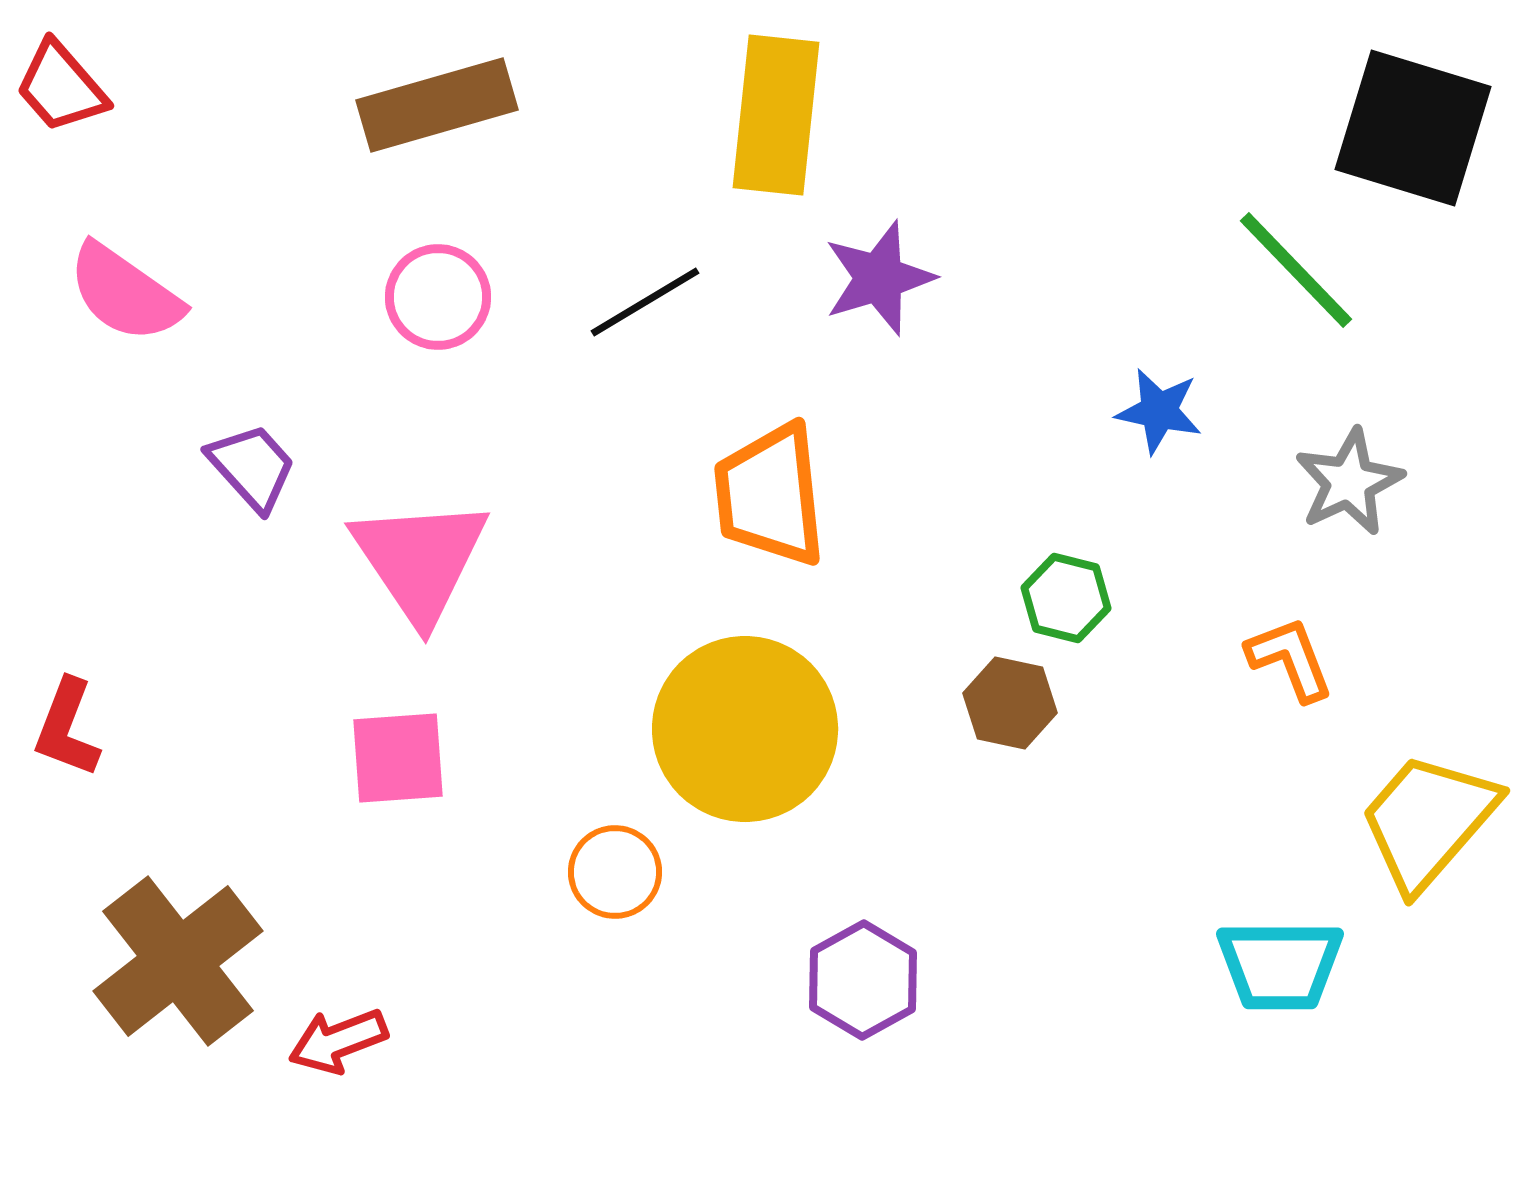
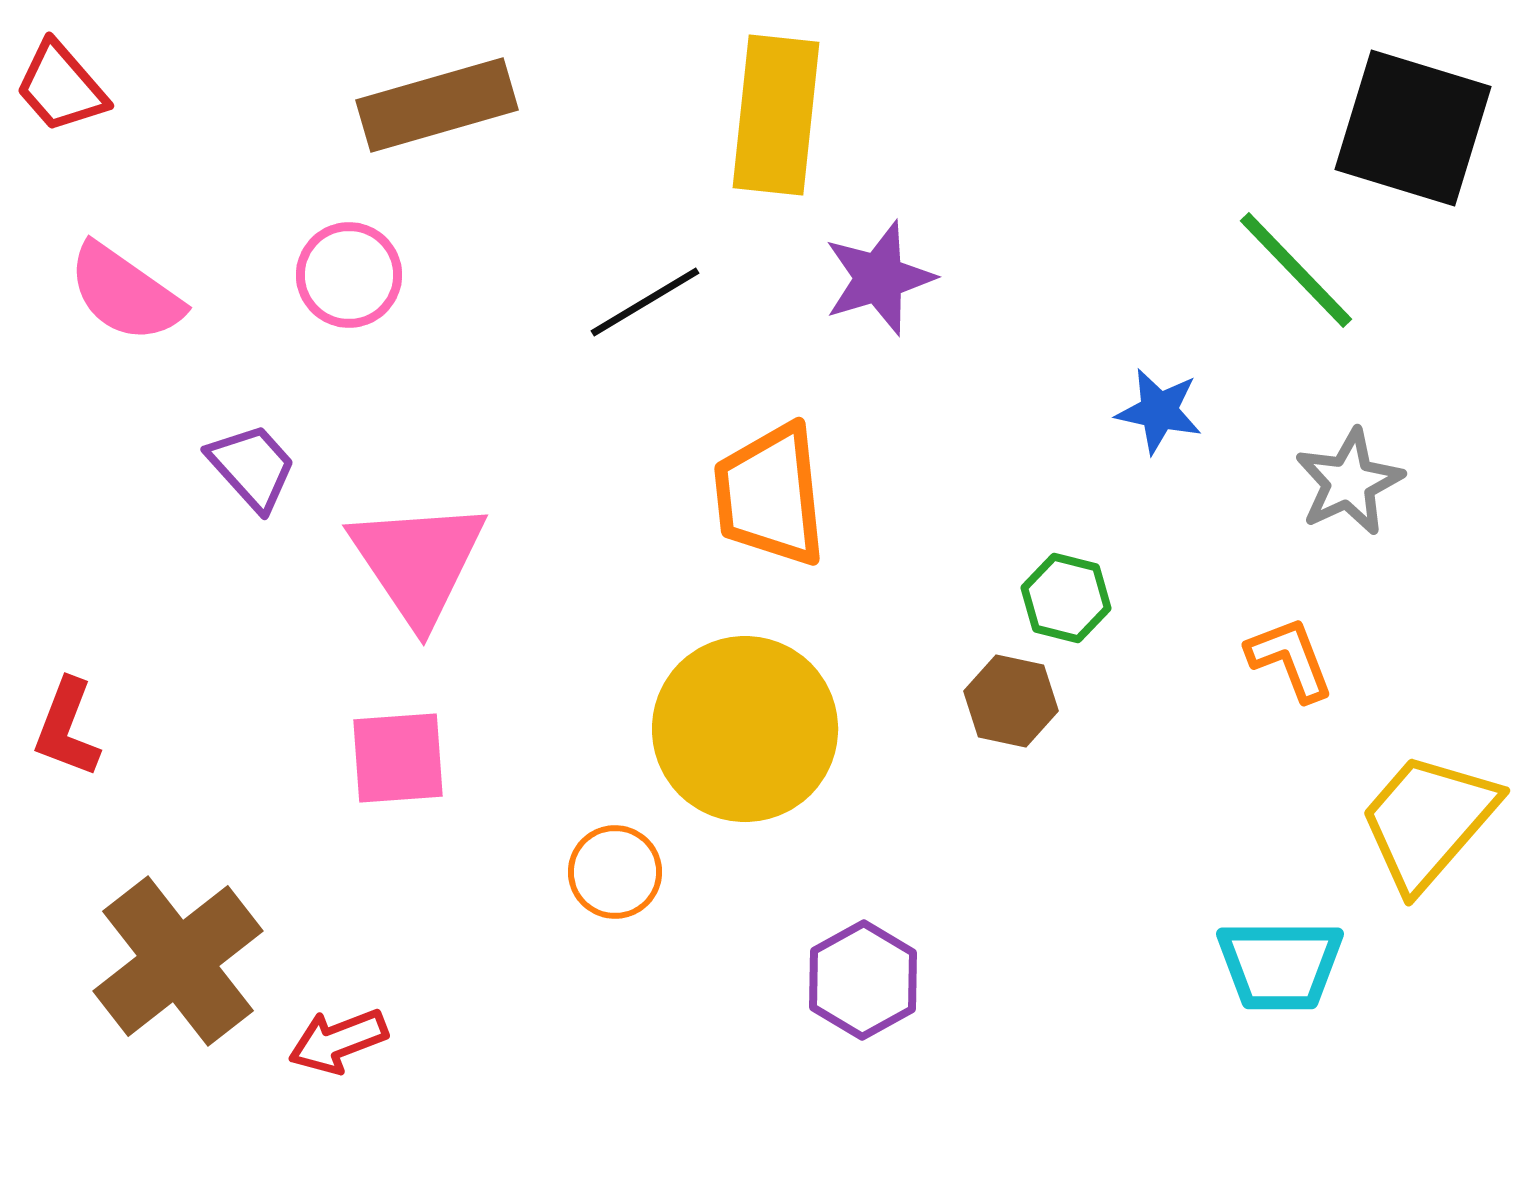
pink circle: moved 89 px left, 22 px up
pink triangle: moved 2 px left, 2 px down
brown hexagon: moved 1 px right, 2 px up
